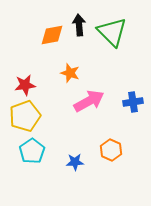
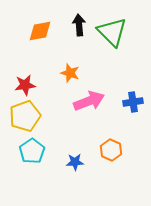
orange diamond: moved 12 px left, 4 px up
pink arrow: rotated 8 degrees clockwise
